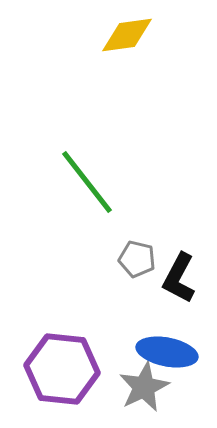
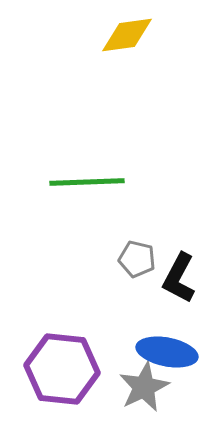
green line: rotated 54 degrees counterclockwise
